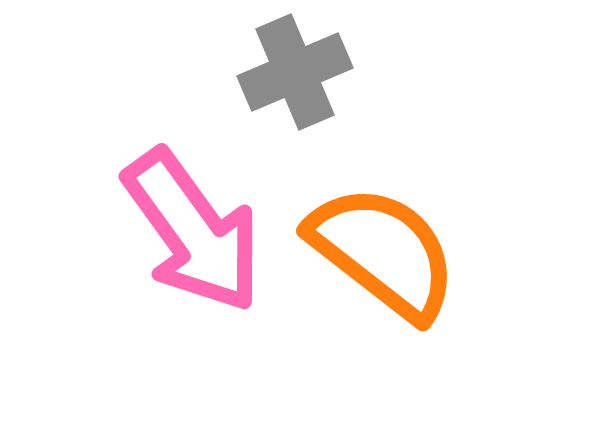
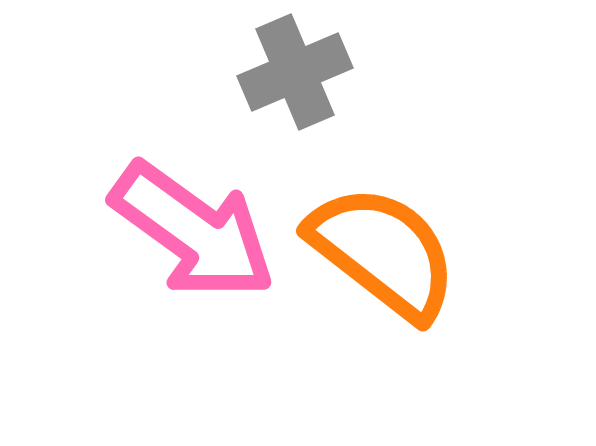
pink arrow: rotated 18 degrees counterclockwise
